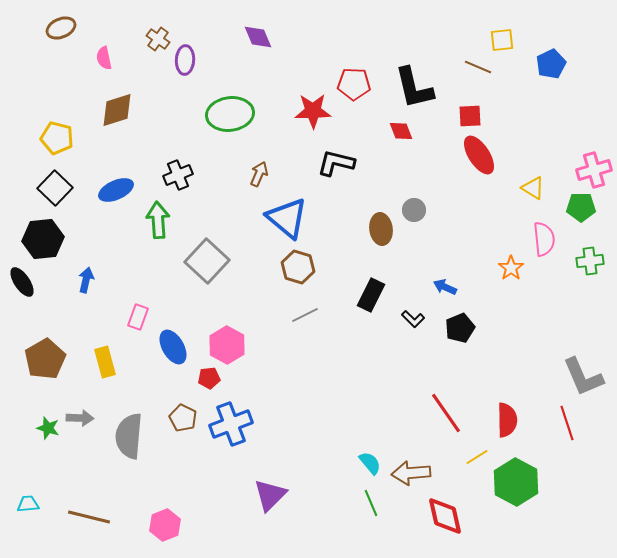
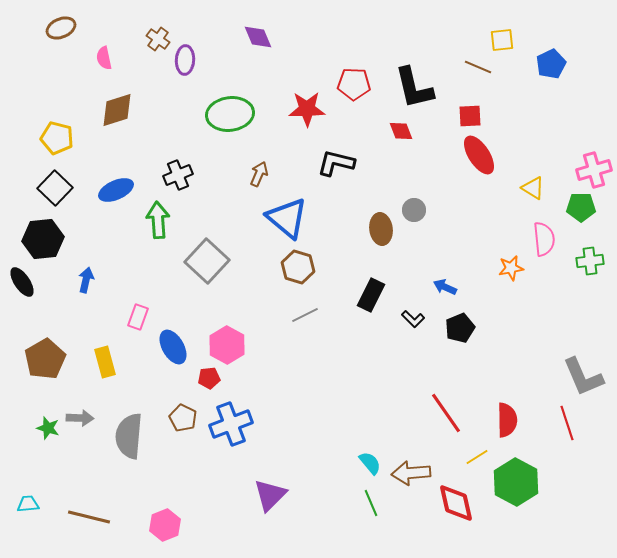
red star at (313, 111): moved 6 px left, 2 px up
orange star at (511, 268): rotated 25 degrees clockwise
red diamond at (445, 516): moved 11 px right, 13 px up
